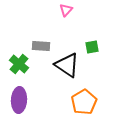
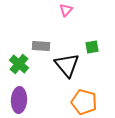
black triangle: rotated 16 degrees clockwise
orange pentagon: rotated 25 degrees counterclockwise
